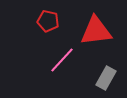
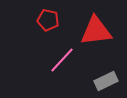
red pentagon: moved 1 px up
gray rectangle: moved 3 px down; rotated 35 degrees clockwise
